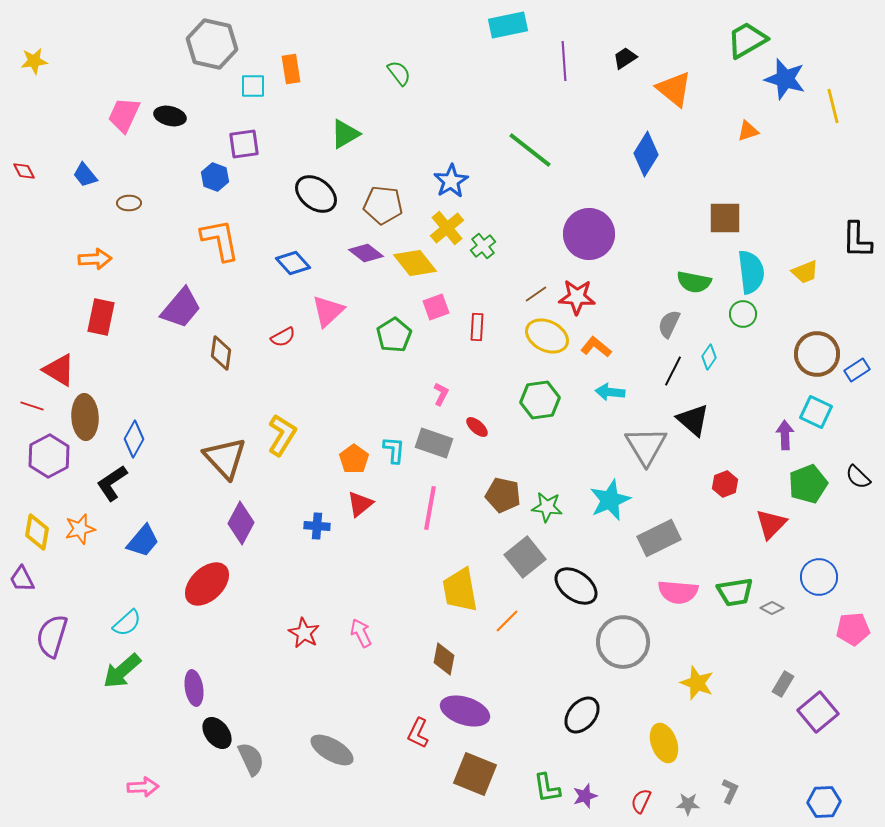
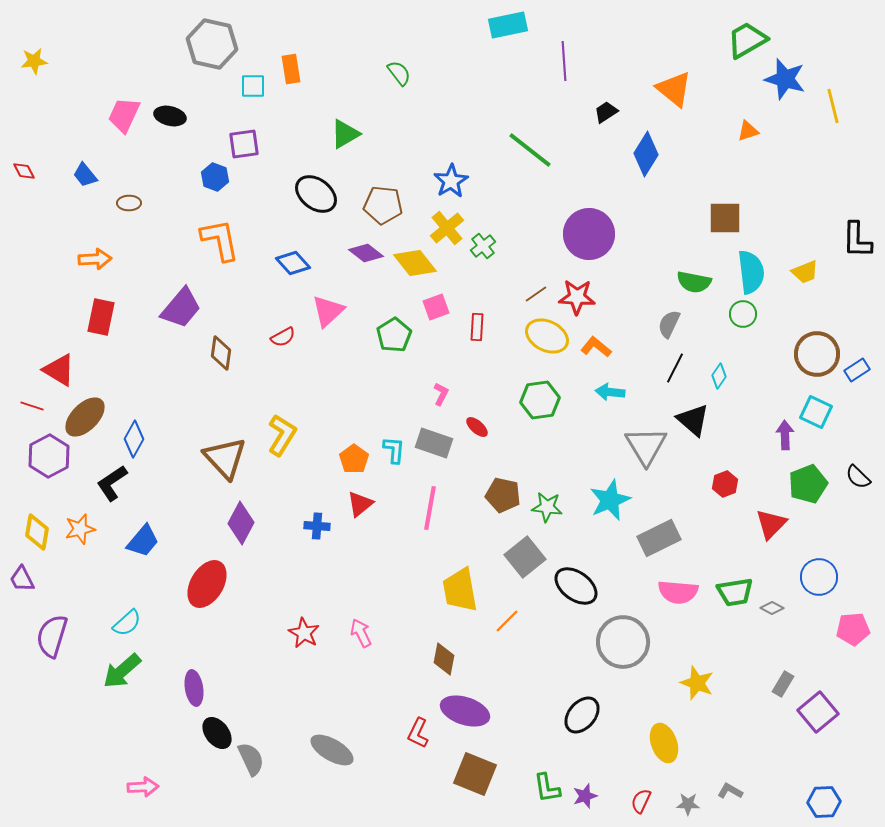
black trapezoid at (625, 58): moved 19 px left, 54 px down
cyan diamond at (709, 357): moved 10 px right, 19 px down
black line at (673, 371): moved 2 px right, 3 px up
brown ellipse at (85, 417): rotated 48 degrees clockwise
red ellipse at (207, 584): rotated 15 degrees counterclockwise
gray L-shape at (730, 791): rotated 85 degrees counterclockwise
